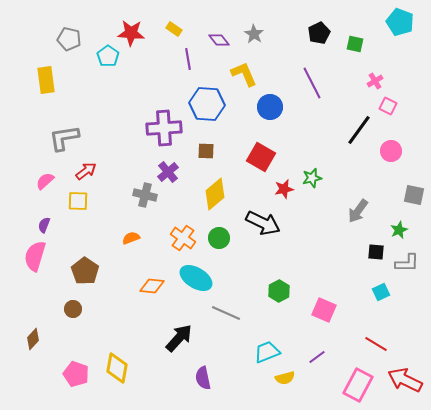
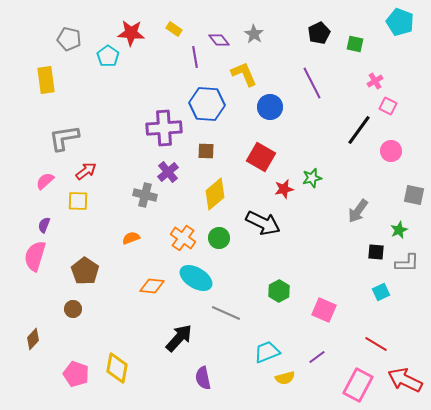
purple line at (188, 59): moved 7 px right, 2 px up
